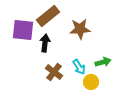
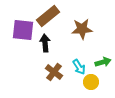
brown star: moved 2 px right
black arrow: rotated 12 degrees counterclockwise
